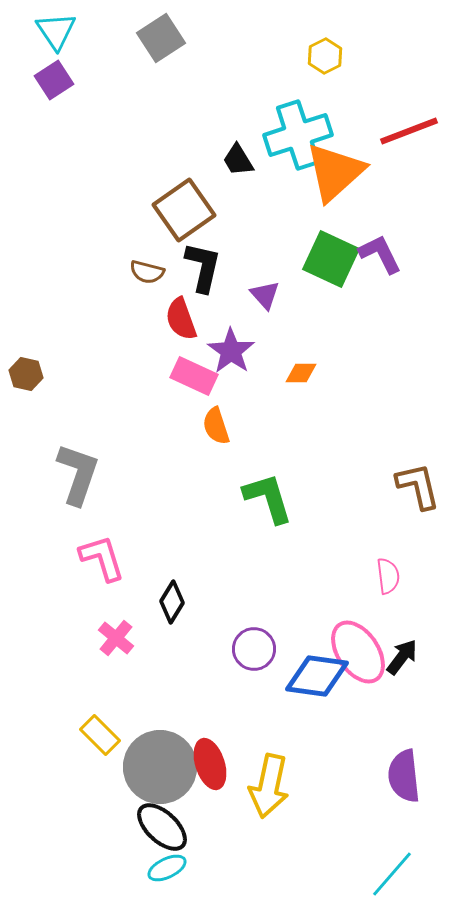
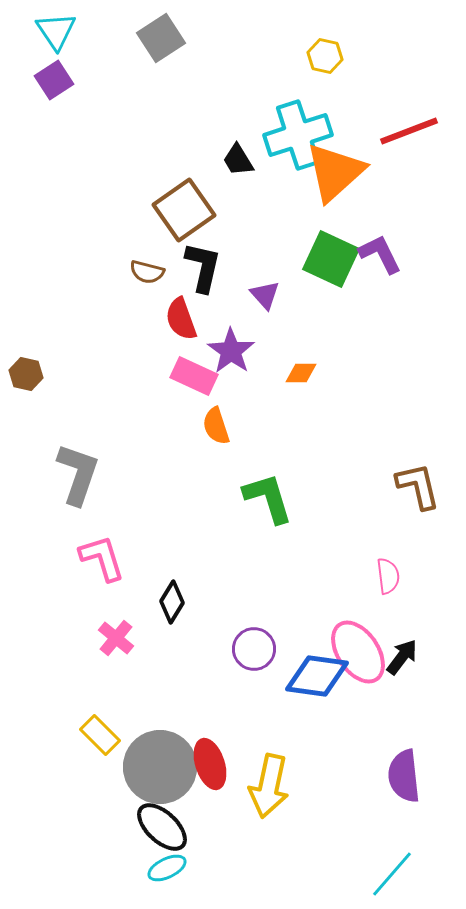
yellow hexagon: rotated 20 degrees counterclockwise
